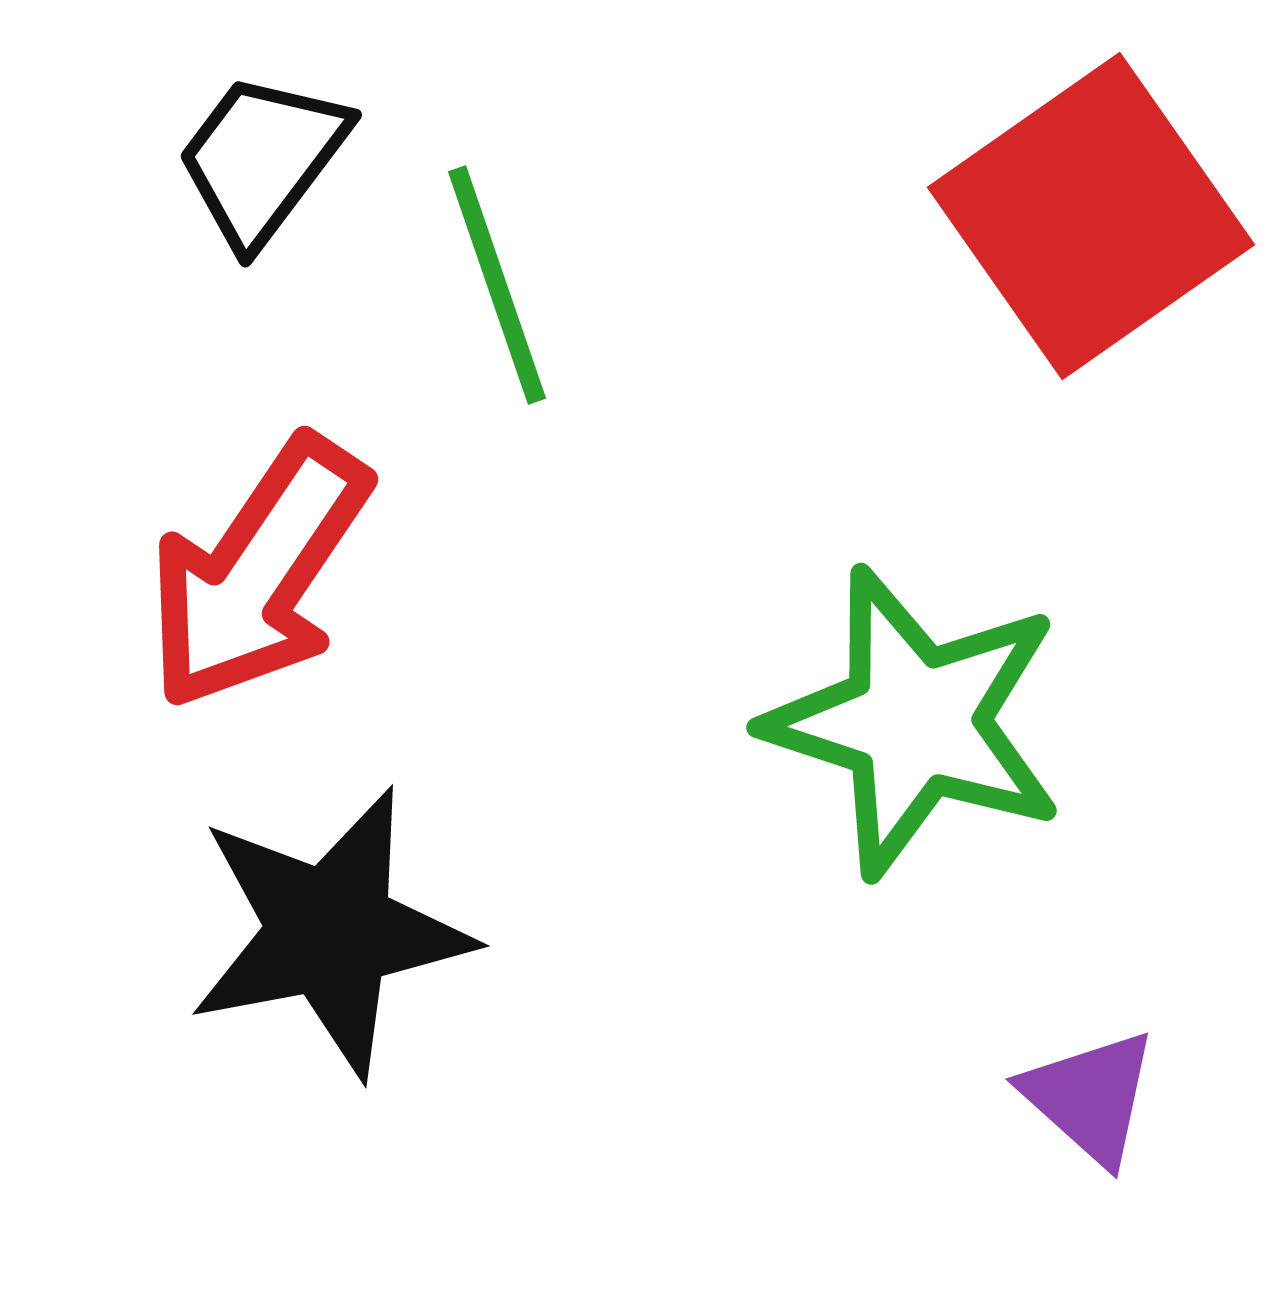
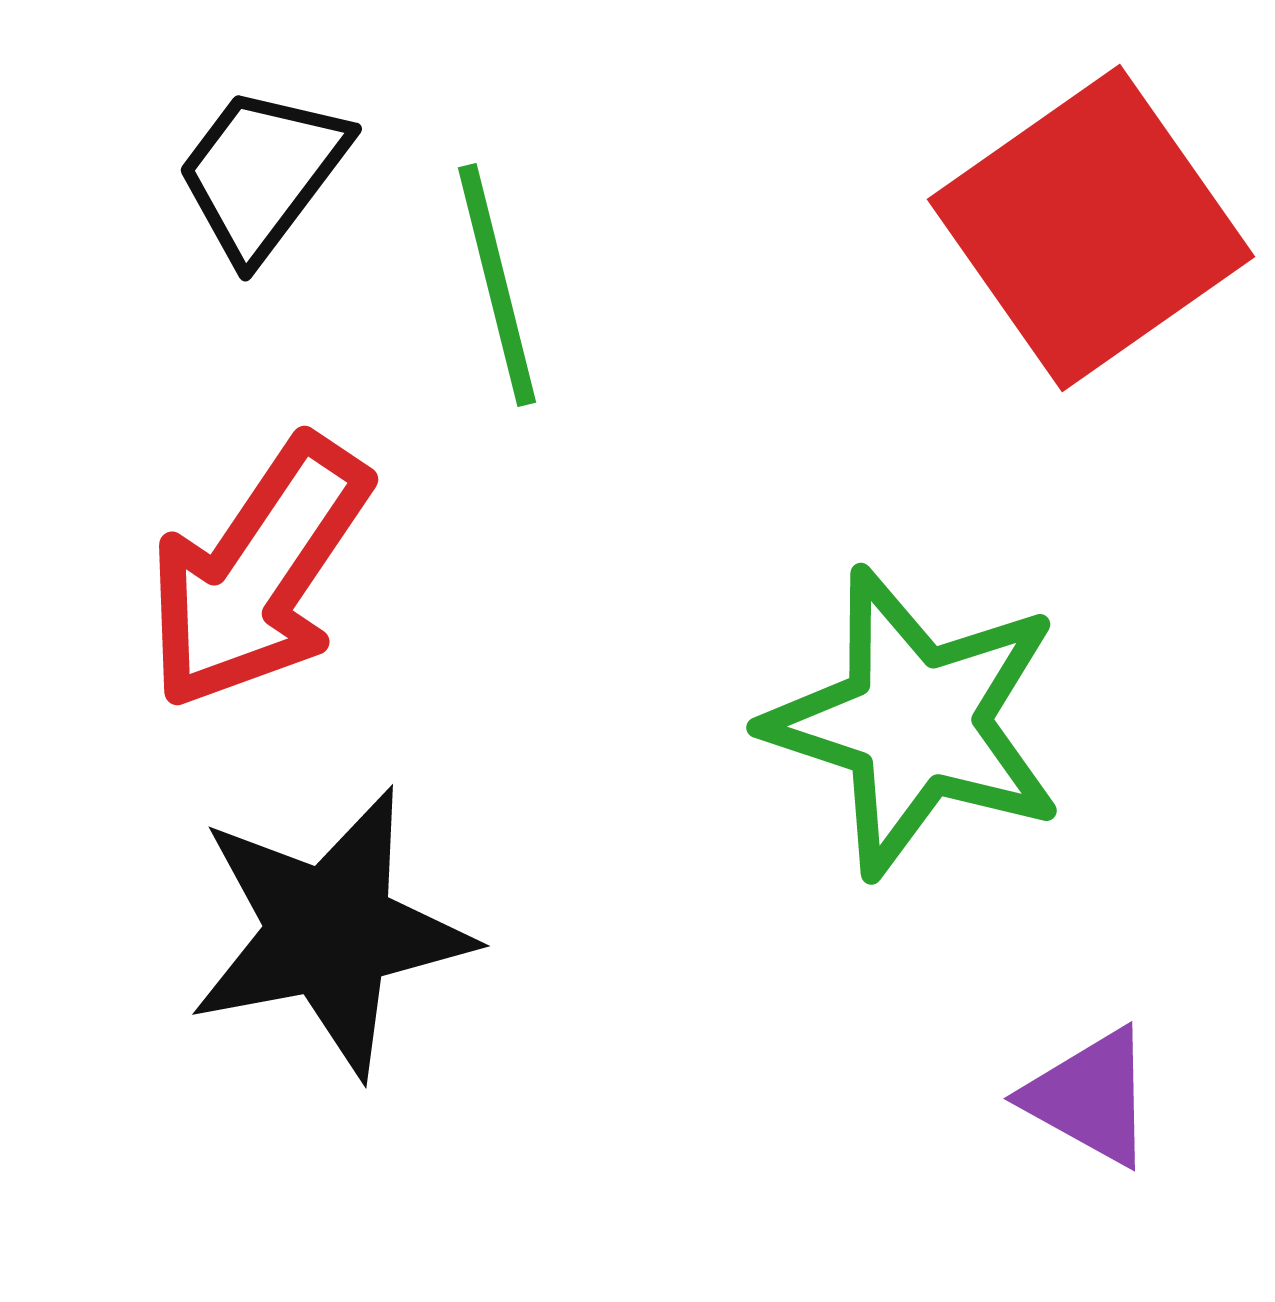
black trapezoid: moved 14 px down
red square: moved 12 px down
green line: rotated 5 degrees clockwise
purple triangle: rotated 13 degrees counterclockwise
